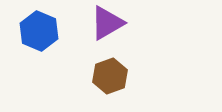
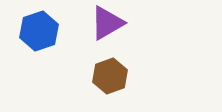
blue hexagon: rotated 18 degrees clockwise
